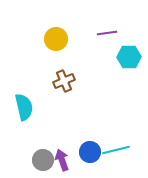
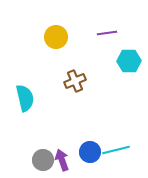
yellow circle: moved 2 px up
cyan hexagon: moved 4 px down
brown cross: moved 11 px right
cyan semicircle: moved 1 px right, 9 px up
